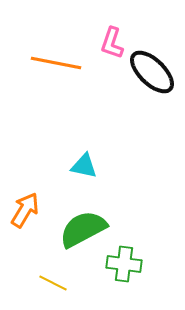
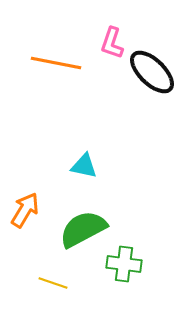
yellow line: rotated 8 degrees counterclockwise
